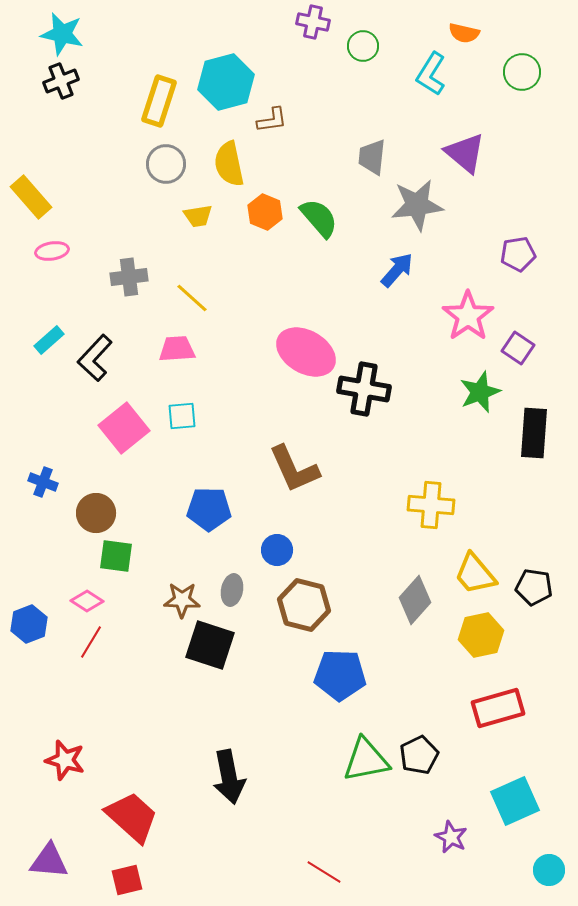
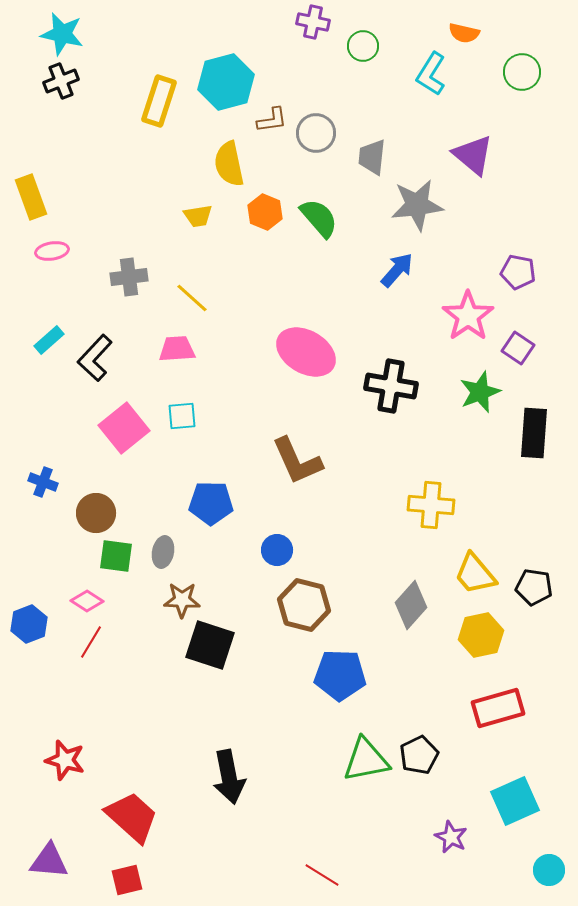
purple triangle at (465, 153): moved 8 px right, 2 px down
gray circle at (166, 164): moved 150 px right, 31 px up
yellow rectangle at (31, 197): rotated 21 degrees clockwise
purple pentagon at (518, 254): moved 18 px down; rotated 20 degrees clockwise
black cross at (364, 389): moved 27 px right, 3 px up
brown L-shape at (294, 469): moved 3 px right, 8 px up
blue pentagon at (209, 509): moved 2 px right, 6 px up
gray ellipse at (232, 590): moved 69 px left, 38 px up
gray diamond at (415, 600): moved 4 px left, 5 px down
red line at (324, 872): moved 2 px left, 3 px down
